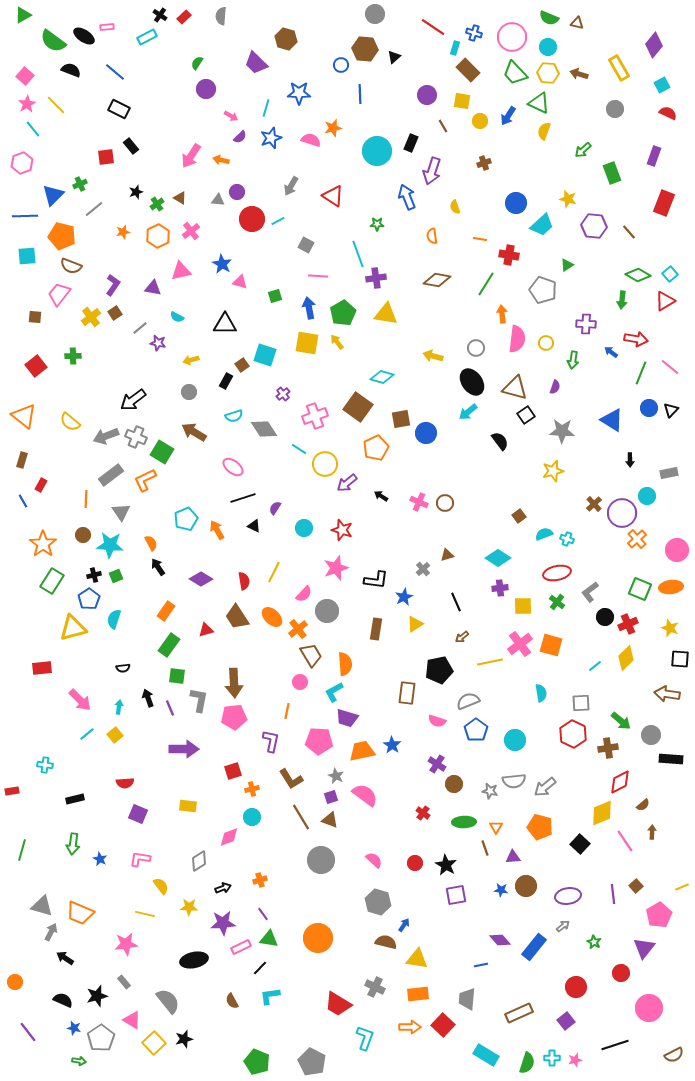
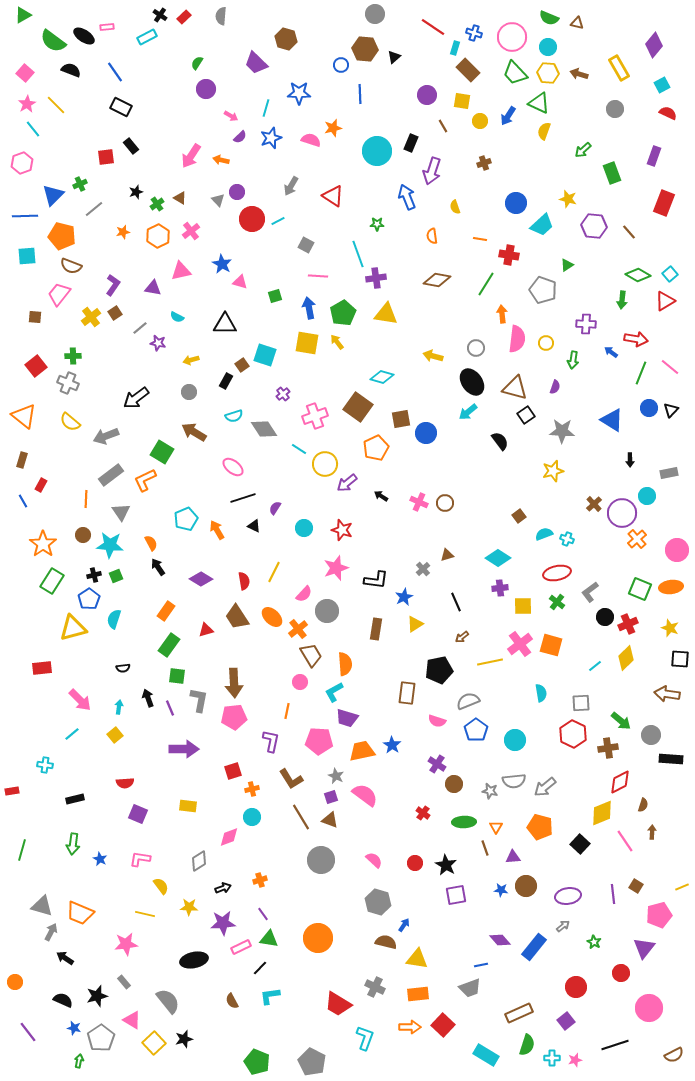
blue line at (115, 72): rotated 15 degrees clockwise
pink square at (25, 76): moved 3 px up
black rectangle at (119, 109): moved 2 px right, 2 px up
gray triangle at (218, 200): rotated 40 degrees clockwise
black arrow at (133, 400): moved 3 px right, 2 px up
gray cross at (136, 437): moved 68 px left, 54 px up
cyan line at (87, 734): moved 15 px left
brown semicircle at (643, 805): rotated 32 degrees counterclockwise
brown square at (636, 886): rotated 16 degrees counterclockwise
pink pentagon at (659, 915): rotated 15 degrees clockwise
gray trapezoid at (467, 999): moved 3 px right, 11 px up; rotated 115 degrees counterclockwise
green arrow at (79, 1061): rotated 88 degrees counterclockwise
green semicircle at (527, 1063): moved 18 px up
